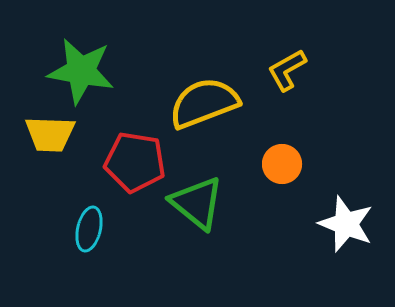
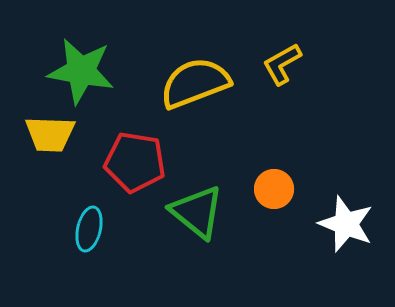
yellow L-shape: moved 5 px left, 6 px up
yellow semicircle: moved 9 px left, 20 px up
orange circle: moved 8 px left, 25 px down
green triangle: moved 9 px down
